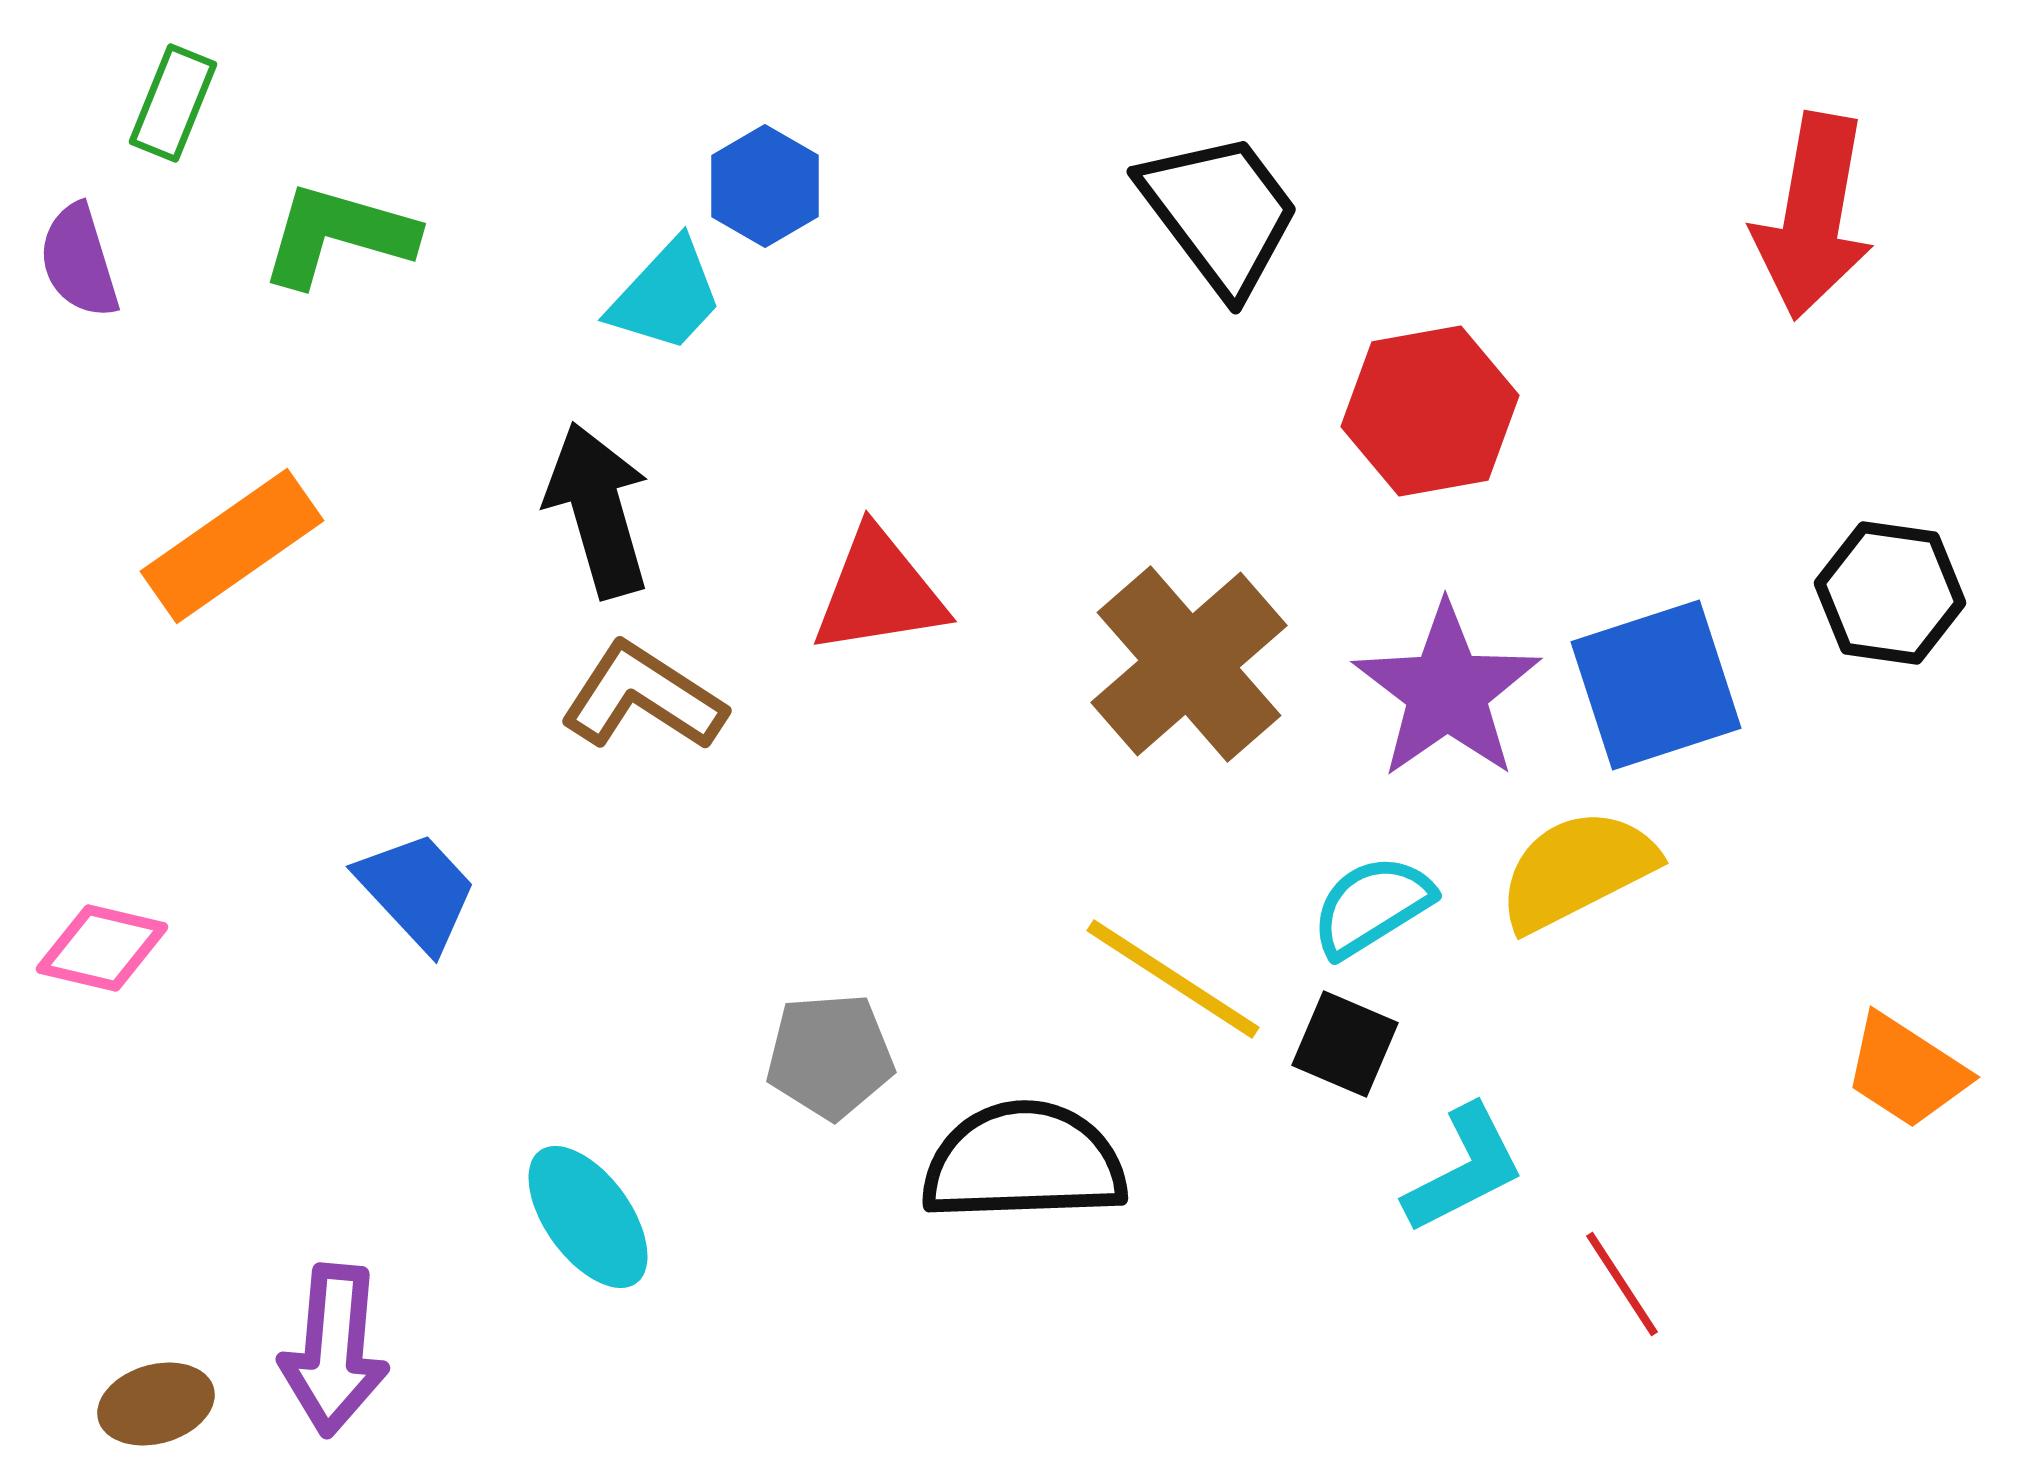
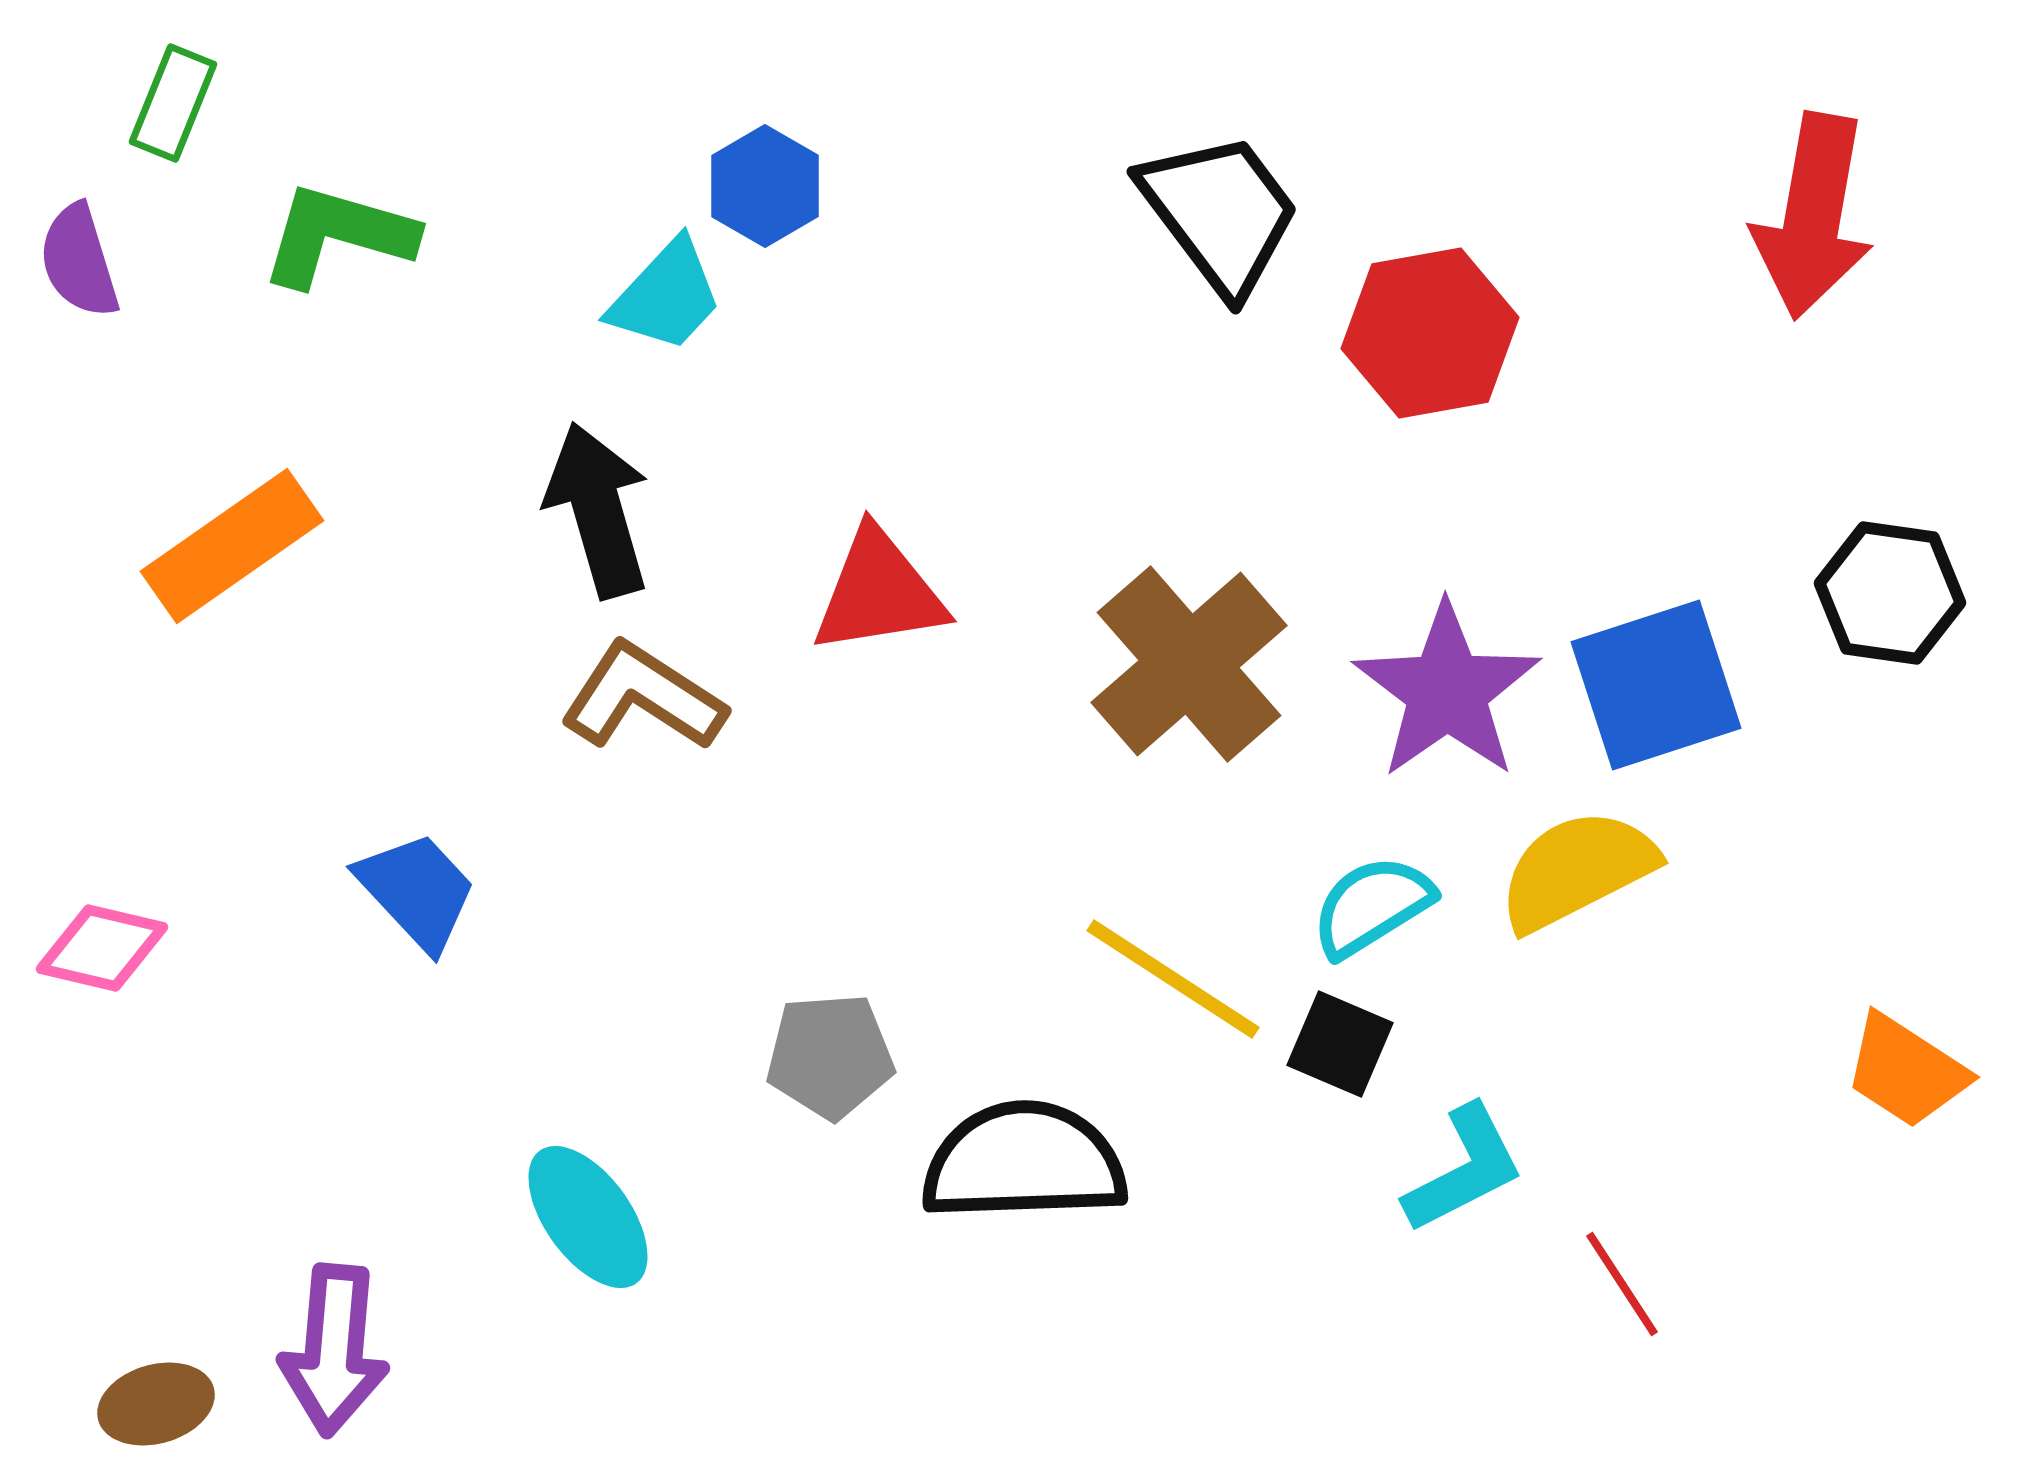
red hexagon: moved 78 px up
black square: moved 5 px left
